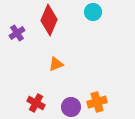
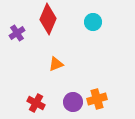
cyan circle: moved 10 px down
red diamond: moved 1 px left, 1 px up
orange cross: moved 3 px up
purple circle: moved 2 px right, 5 px up
